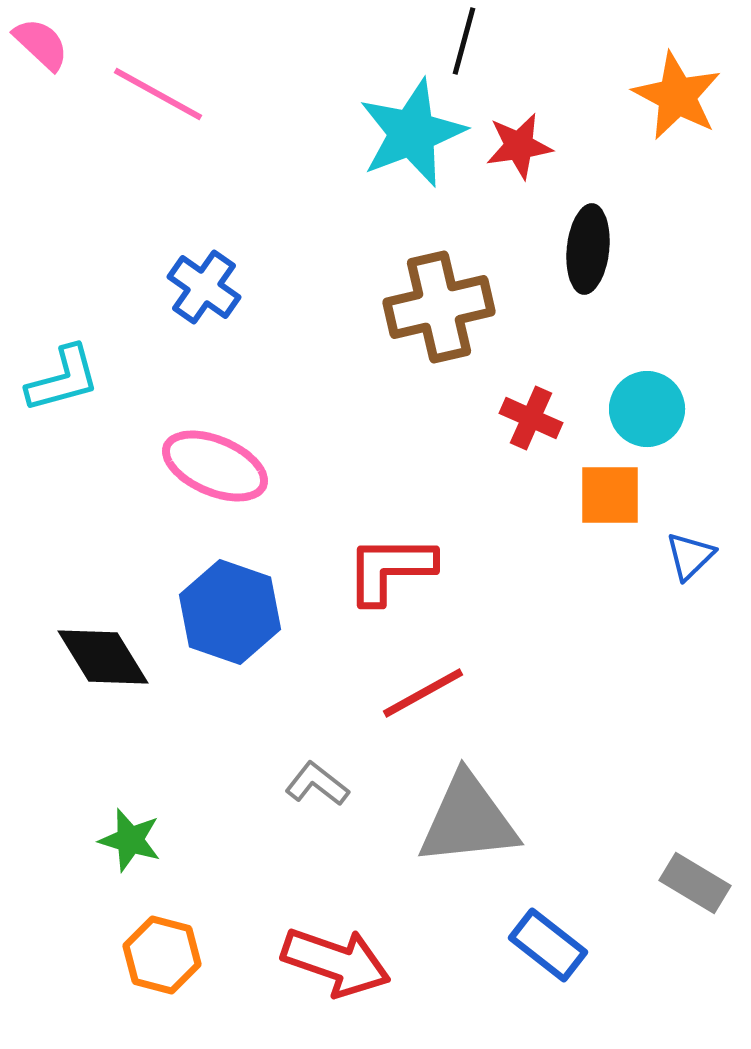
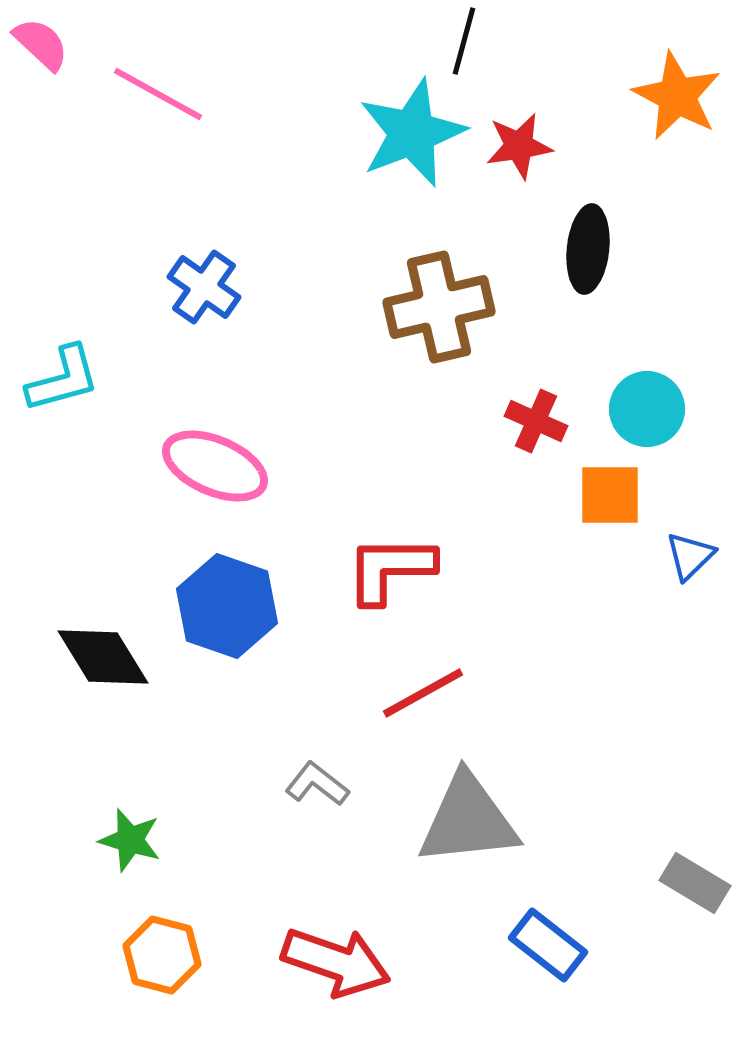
red cross: moved 5 px right, 3 px down
blue hexagon: moved 3 px left, 6 px up
